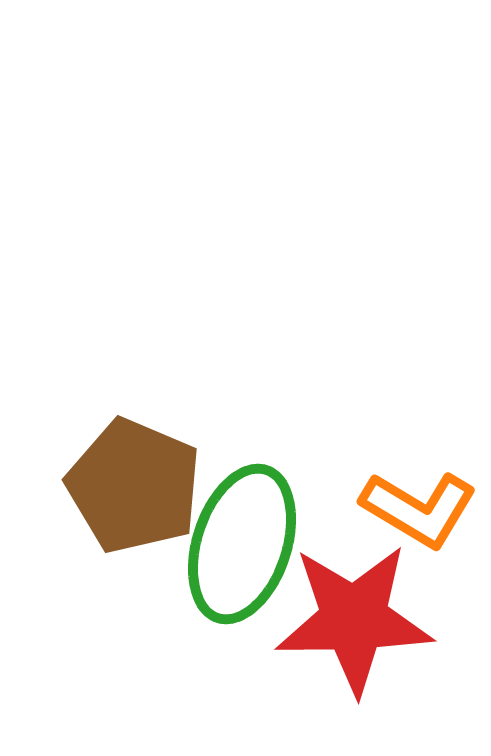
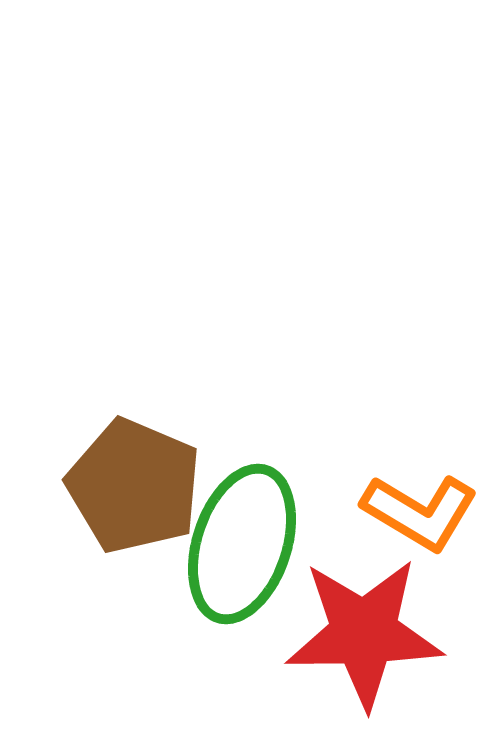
orange L-shape: moved 1 px right, 3 px down
red star: moved 10 px right, 14 px down
